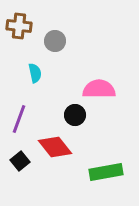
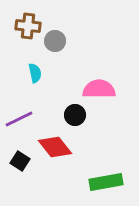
brown cross: moved 9 px right
purple line: rotated 44 degrees clockwise
black square: rotated 18 degrees counterclockwise
green rectangle: moved 10 px down
